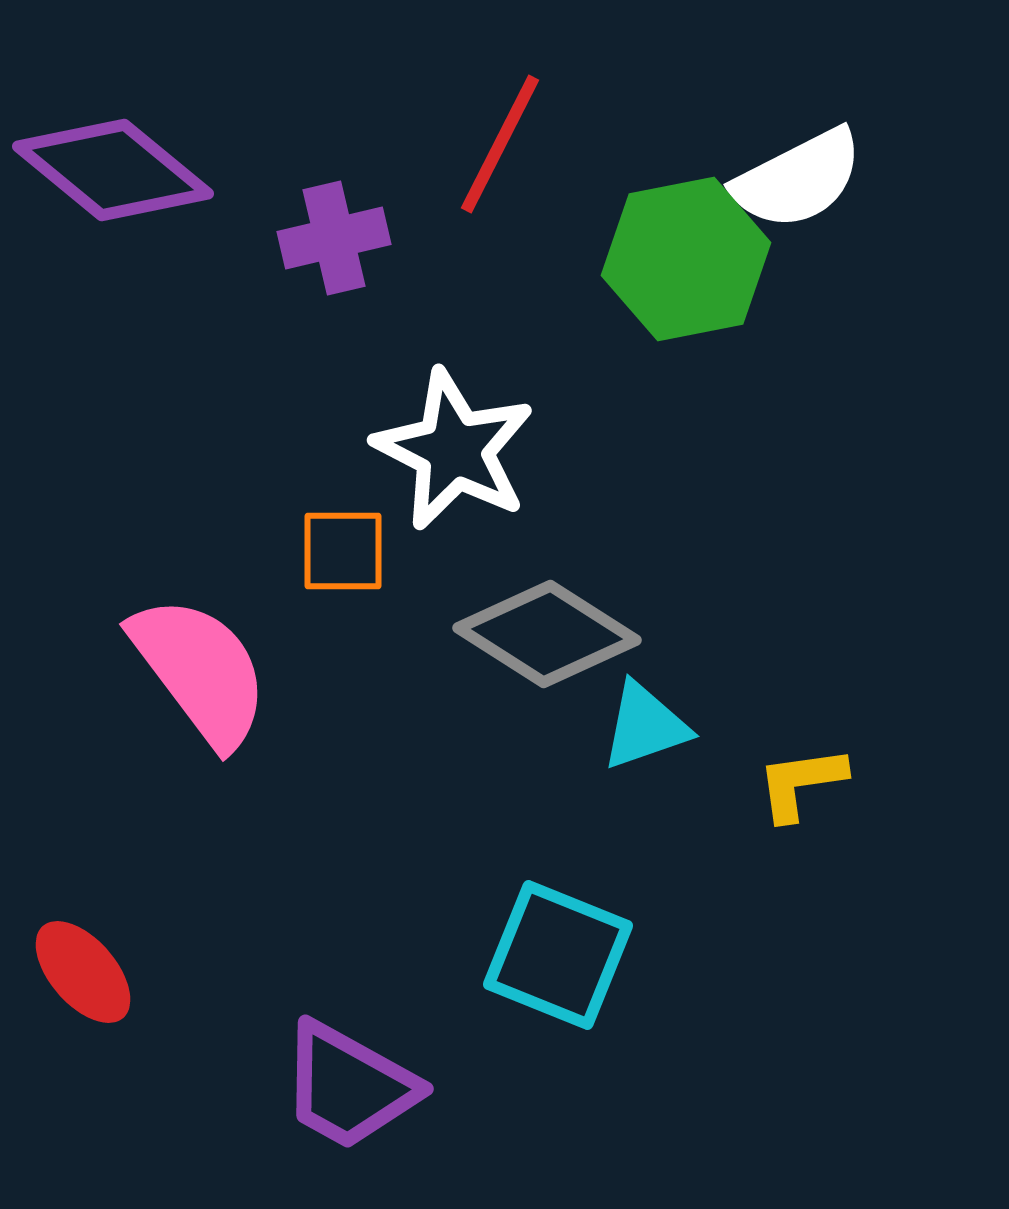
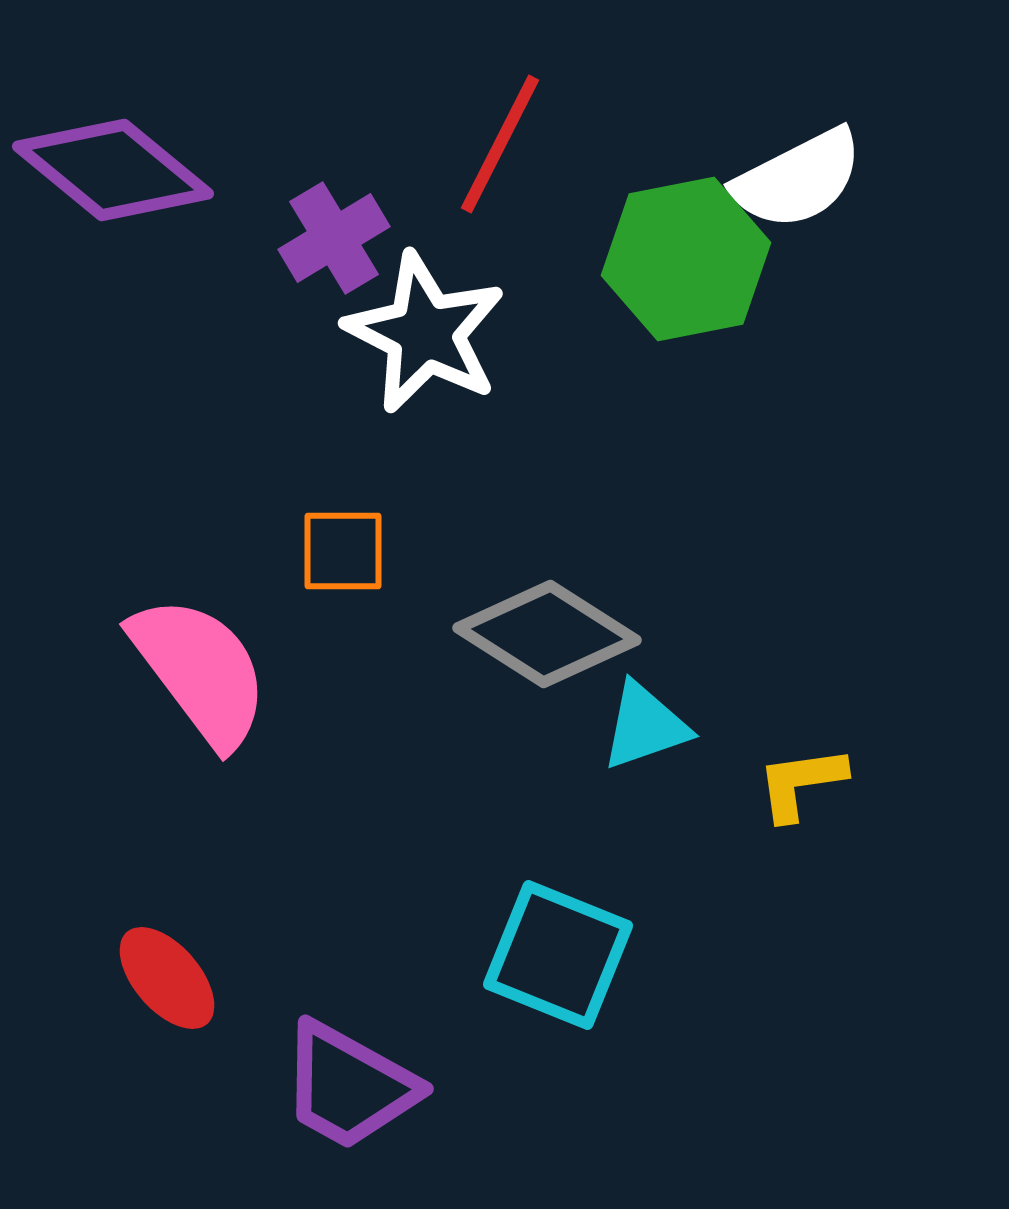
purple cross: rotated 18 degrees counterclockwise
white star: moved 29 px left, 117 px up
red ellipse: moved 84 px right, 6 px down
